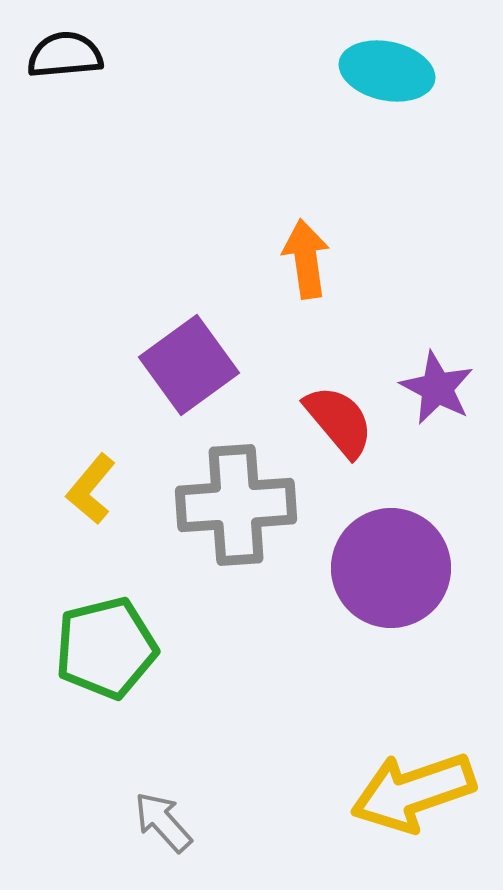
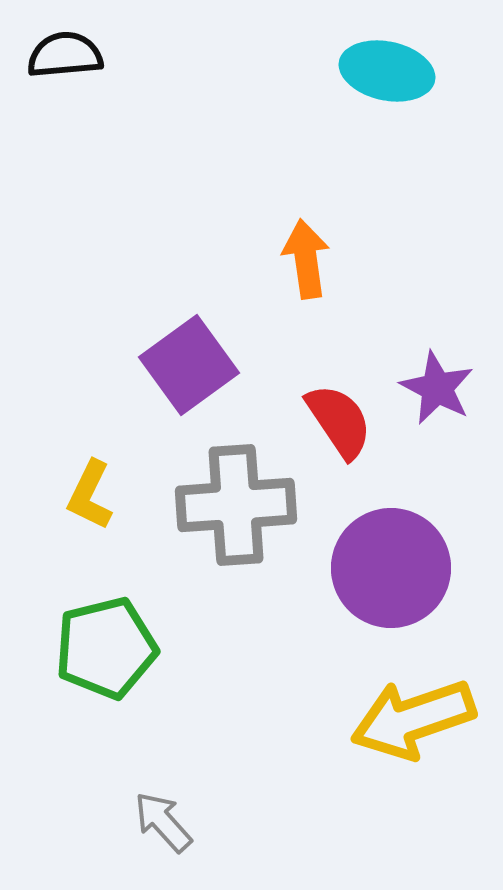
red semicircle: rotated 6 degrees clockwise
yellow L-shape: moved 1 px left, 6 px down; rotated 14 degrees counterclockwise
yellow arrow: moved 73 px up
